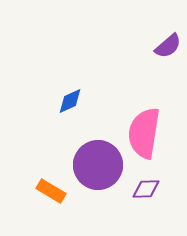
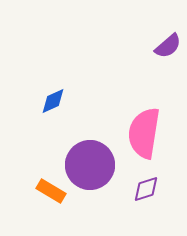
blue diamond: moved 17 px left
purple circle: moved 8 px left
purple diamond: rotated 16 degrees counterclockwise
